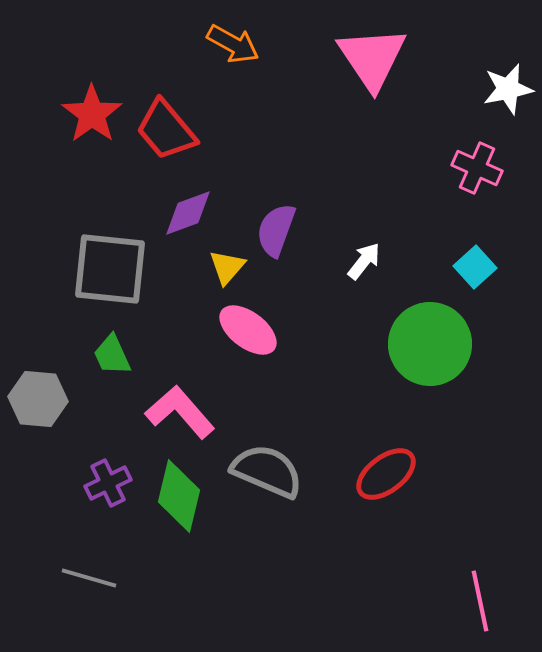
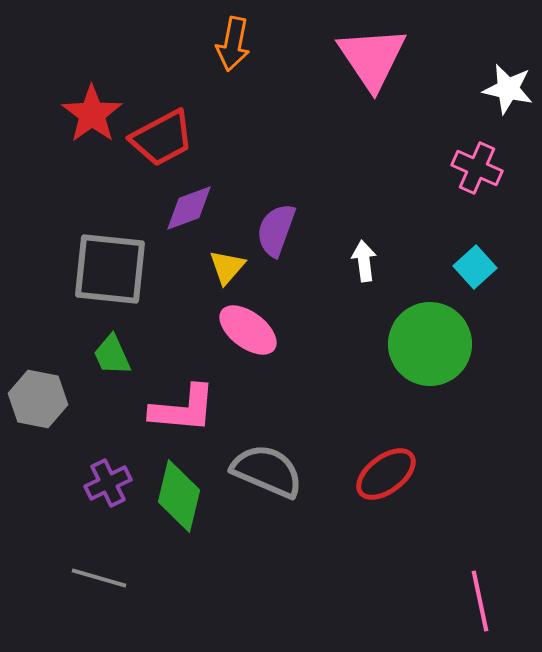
orange arrow: rotated 72 degrees clockwise
white star: rotated 24 degrees clockwise
red trapezoid: moved 4 px left, 8 px down; rotated 78 degrees counterclockwise
purple diamond: moved 1 px right, 5 px up
white arrow: rotated 45 degrees counterclockwise
gray hexagon: rotated 6 degrees clockwise
pink L-shape: moved 3 px right, 3 px up; rotated 136 degrees clockwise
gray line: moved 10 px right
